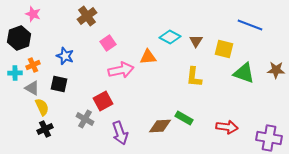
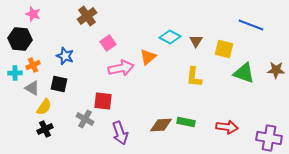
blue line: moved 1 px right
black hexagon: moved 1 px right, 1 px down; rotated 25 degrees clockwise
orange triangle: rotated 36 degrees counterclockwise
pink arrow: moved 2 px up
red square: rotated 36 degrees clockwise
yellow semicircle: moved 2 px right; rotated 60 degrees clockwise
green rectangle: moved 2 px right, 4 px down; rotated 18 degrees counterclockwise
brown diamond: moved 1 px right, 1 px up
